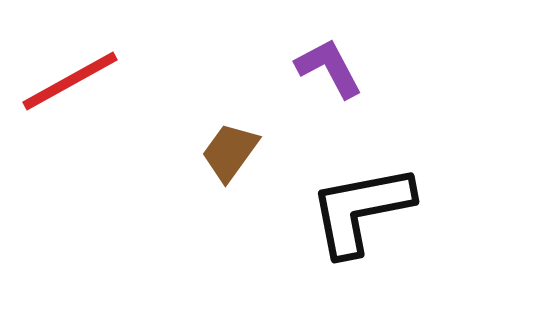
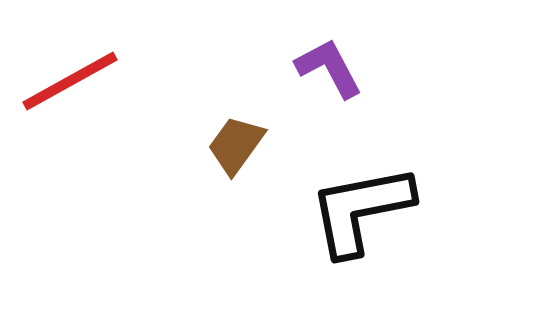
brown trapezoid: moved 6 px right, 7 px up
